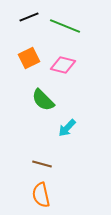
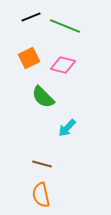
black line: moved 2 px right
green semicircle: moved 3 px up
